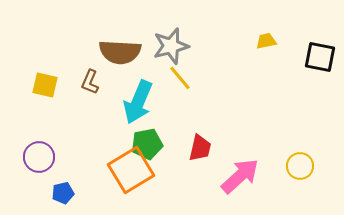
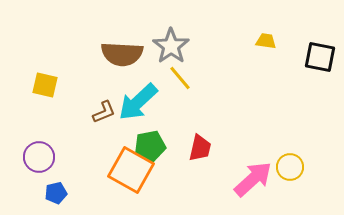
yellow trapezoid: rotated 20 degrees clockwise
gray star: rotated 21 degrees counterclockwise
brown semicircle: moved 2 px right, 2 px down
brown L-shape: moved 14 px right, 30 px down; rotated 135 degrees counterclockwise
cyan arrow: rotated 24 degrees clockwise
green pentagon: moved 3 px right, 2 px down
yellow circle: moved 10 px left, 1 px down
orange square: rotated 30 degrees counterclockwise
pink arrow: moved 13 px right, 3 px down
blue pentagon: moved 7 px left
